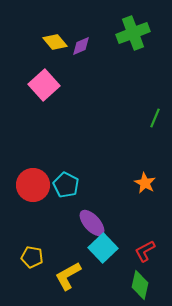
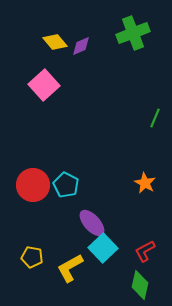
yellow L-shape: moved 2 px right, 8 px up
